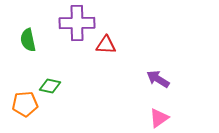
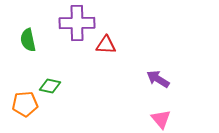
pink triangle: moved 2 px right, 1 px down; rotated 35 degrees counterclockwise
